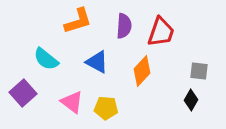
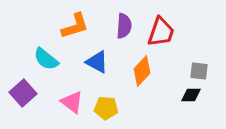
orange L-shape: moved 3 px left, 5 px down
black diamond: moved 5 px up; rotated 60 degrees clockwise
